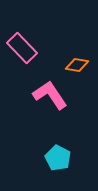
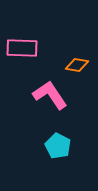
pink rectangle: rotated 44 degrees counterclockwise
cyan pentagon: moved 12 px up
